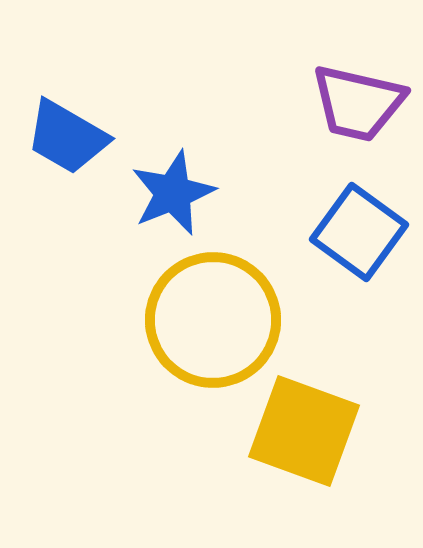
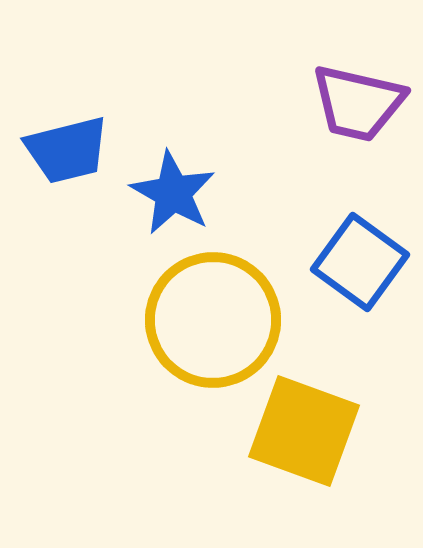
blue trapezoid: moved 13 px down; rotated 44 degrees counterclockwise
blue star: rotated 20 degrees counterclockwise
blue square: moved 1 px right, 30 px down
